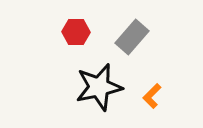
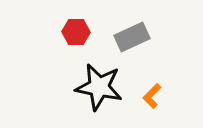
gray rectangle: rotated 24 degrees clockwise
black star: rotated 24 degrees clockwise
